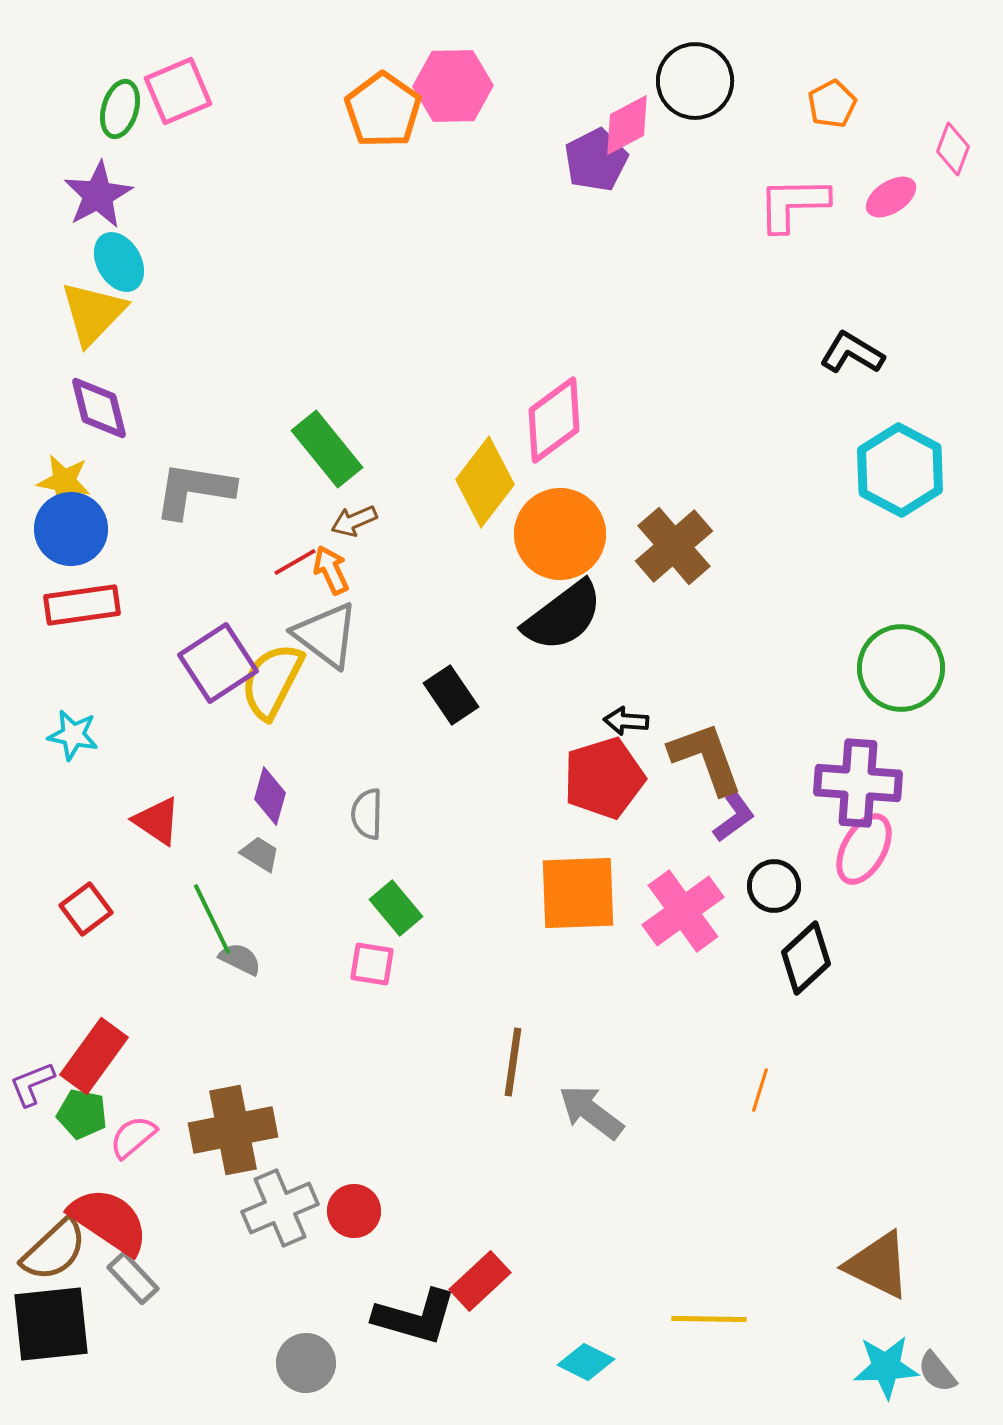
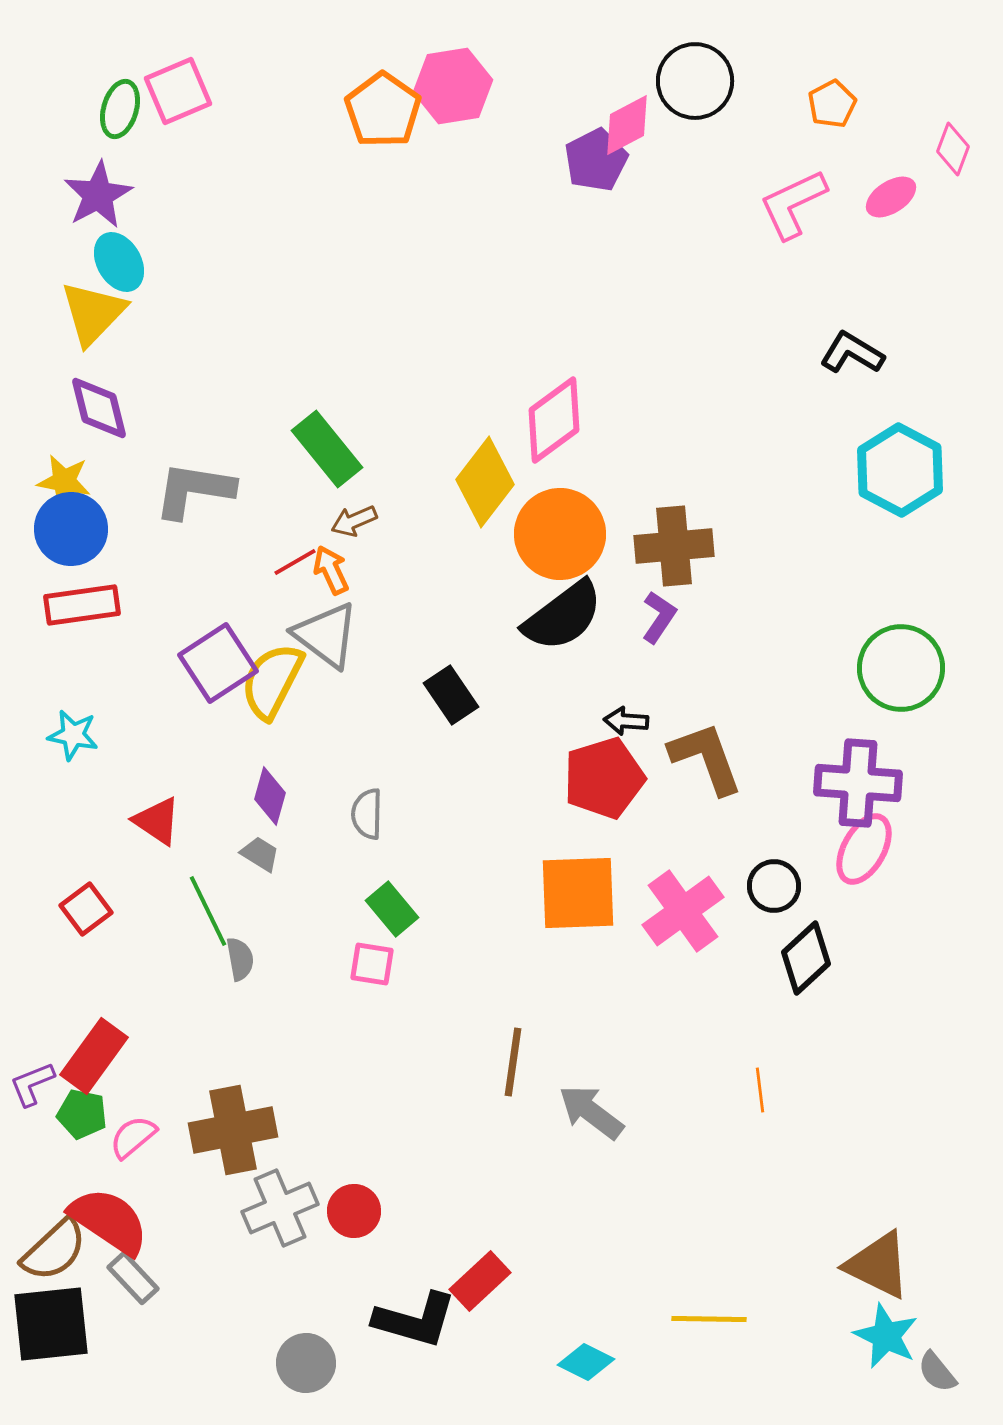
pink hexagon at (453, 86): rotated 8 degrees counterclockwise
pink L-shape at (793, 204): rotated 24 degrees counterclockwise
brown cross at (674, 546): rotated 36 degrees clockwise
purple L-shape at (734, 817): moved 75 px left, 200 px up; rotated 20 degrees counterclockwise
green rectangle at (396, 908): moved 4 px left, 1 px down
green line at (212, 919): moved 4 px left, 8 px up
gray semicircle at (240, 959): rotated 54 degrees clockwise
orange line at (760, 1090): rotated 24 degrees counterclockwise
black L-shape at (415, 1317): moved 3 px down
cyan star at (886, 1367): moved 31 px up; rotated 28 degrees clockwise
